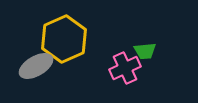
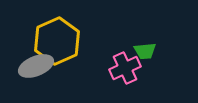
yellow hexagon: moved 7 px left, 2 px down
gray ellipse: rotated 8 degrees clockwise
